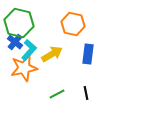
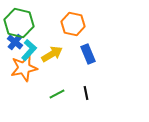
blue rectangle: rotated 30 degrees counterclockwise
